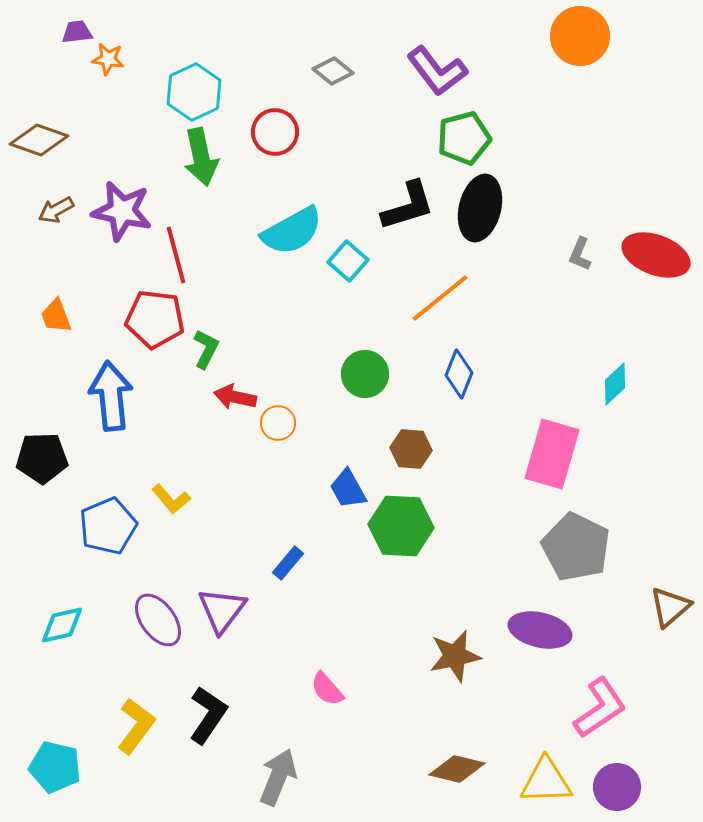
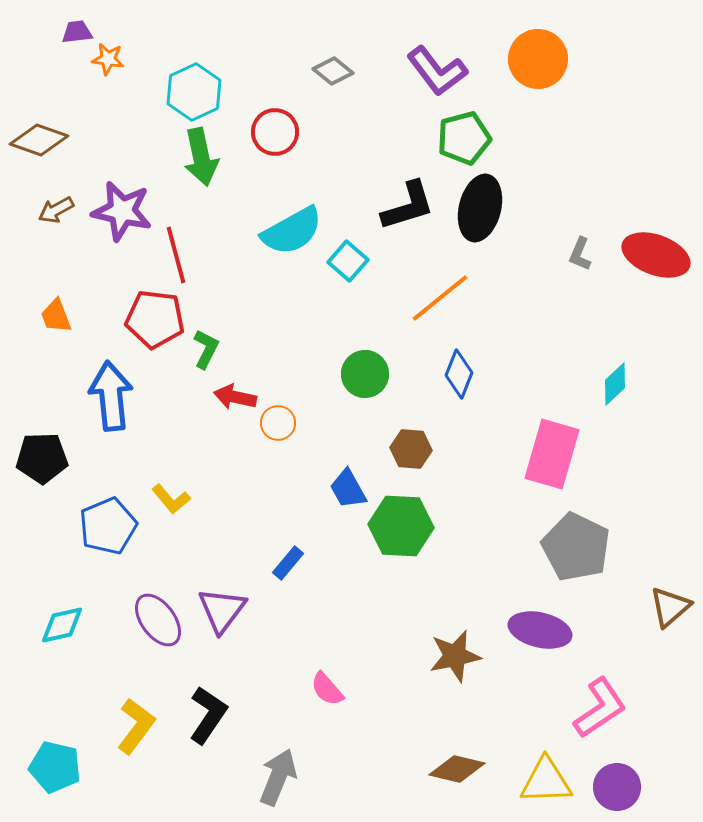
orange circle at (580, 36): moved 42 px left, 23 px down
